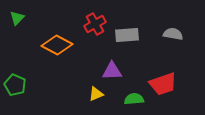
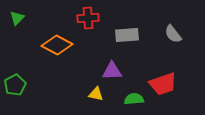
red cross: moved 7 px left, 6 px up; rotated 25 degrees clockwise
gray semicircle: rotated 138 degrees counterclockwise
green pentagon: rotated 20 degrees clockwise
yellow triangle: rotated 35 degrees clockwise
